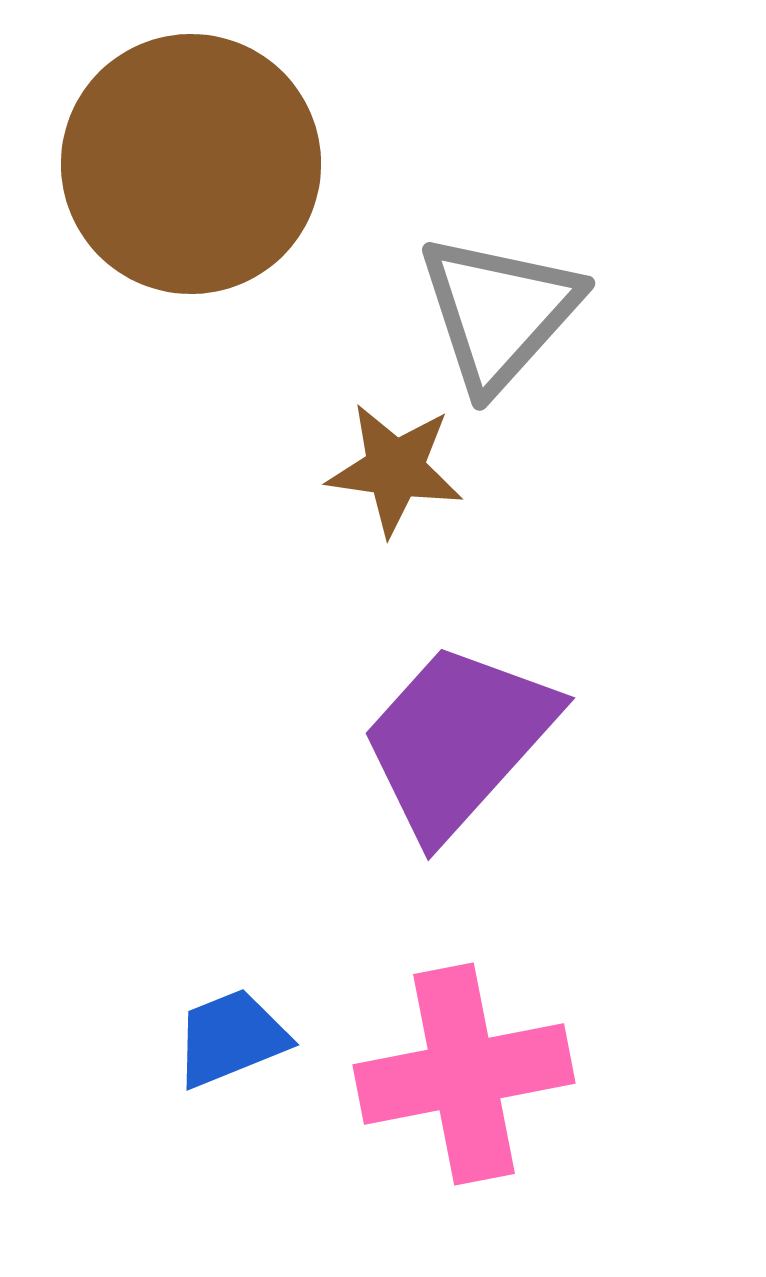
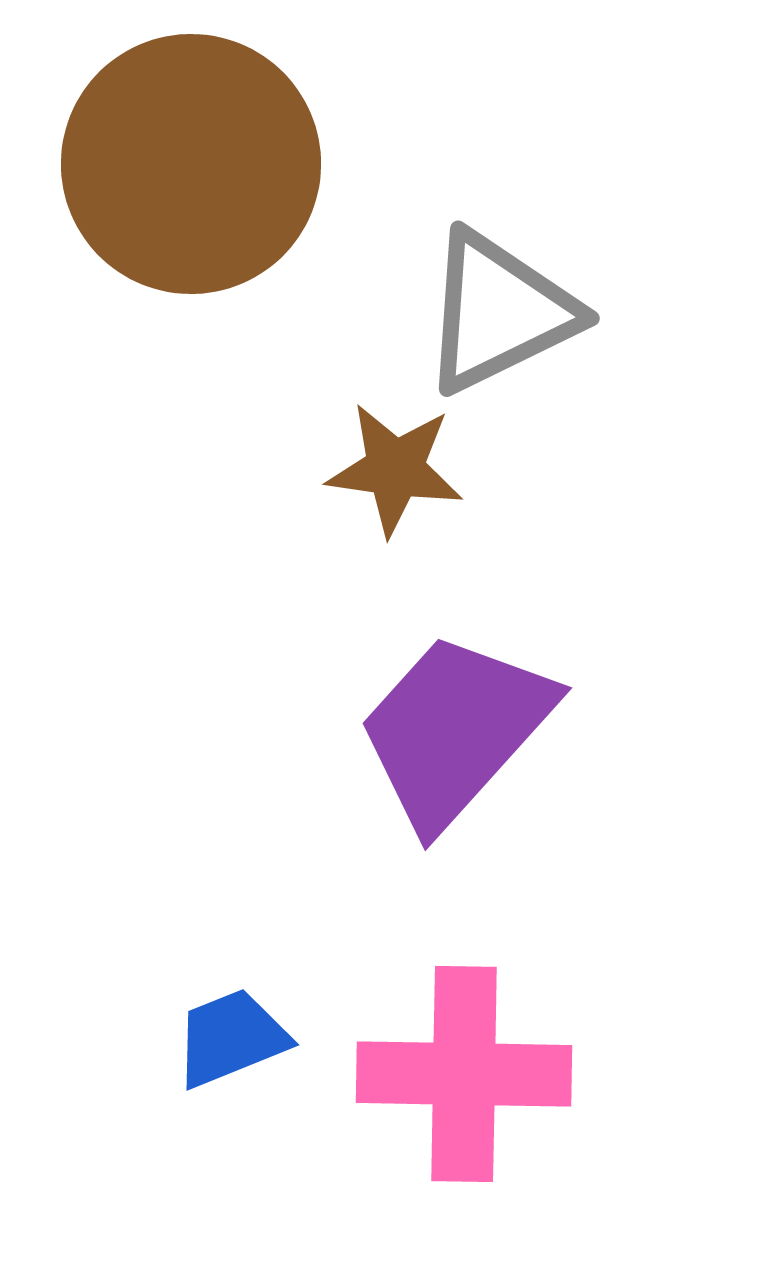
gray triangle: rotated 22 degrees clockwise
purple trapezoid: moved 3 px left, 10 px up
pink cross: rotated 12 degrees clockwise
